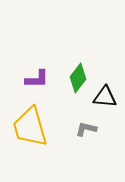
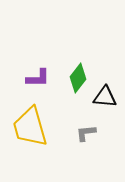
purple L-shape: moved 1 px right, 1 px up
gray L-shape: moved 4 px down; rotated 20 degrees counterclockwise
